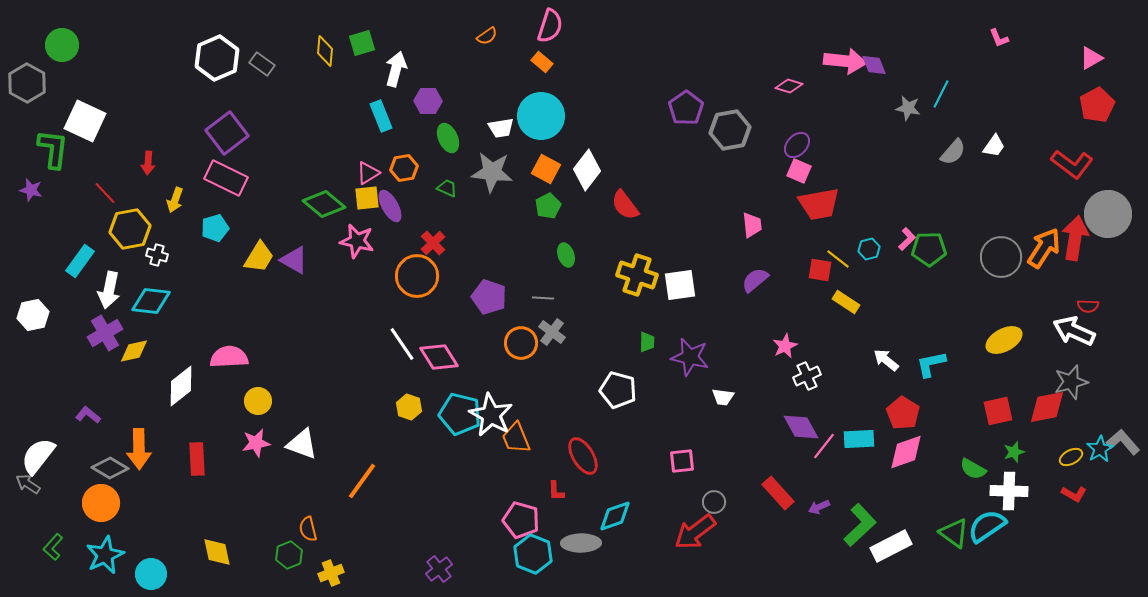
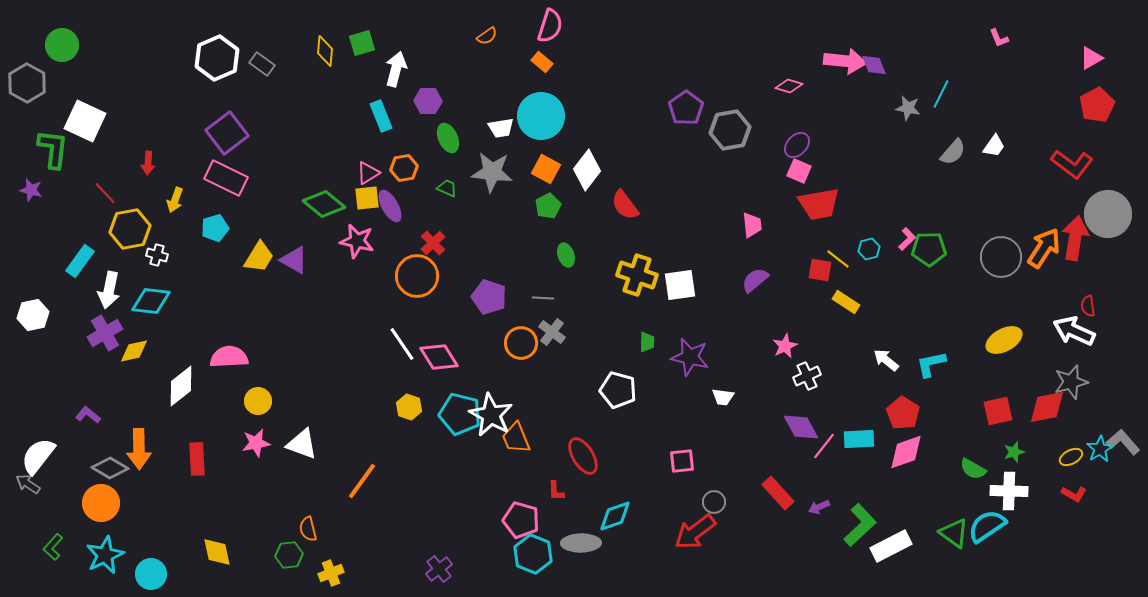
red semicircle at (1088, 306): rotated 80 degrees clockwise
green hexagon at (289, 555): rotated 16 degrees clockwise
